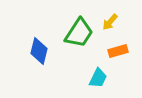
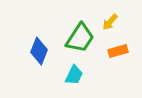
green trapezoid: moved 1 px right, 5 px down
blue diamond: rotated 8 degrees clockwise
cyan trapezoid: moved 24 px left, 3 px up
